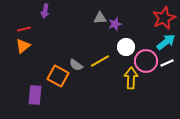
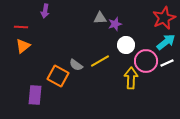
red line: moved 3 px left, 2 px up; rotated 16 degrees clockwise
white circle: moved 2 px up
